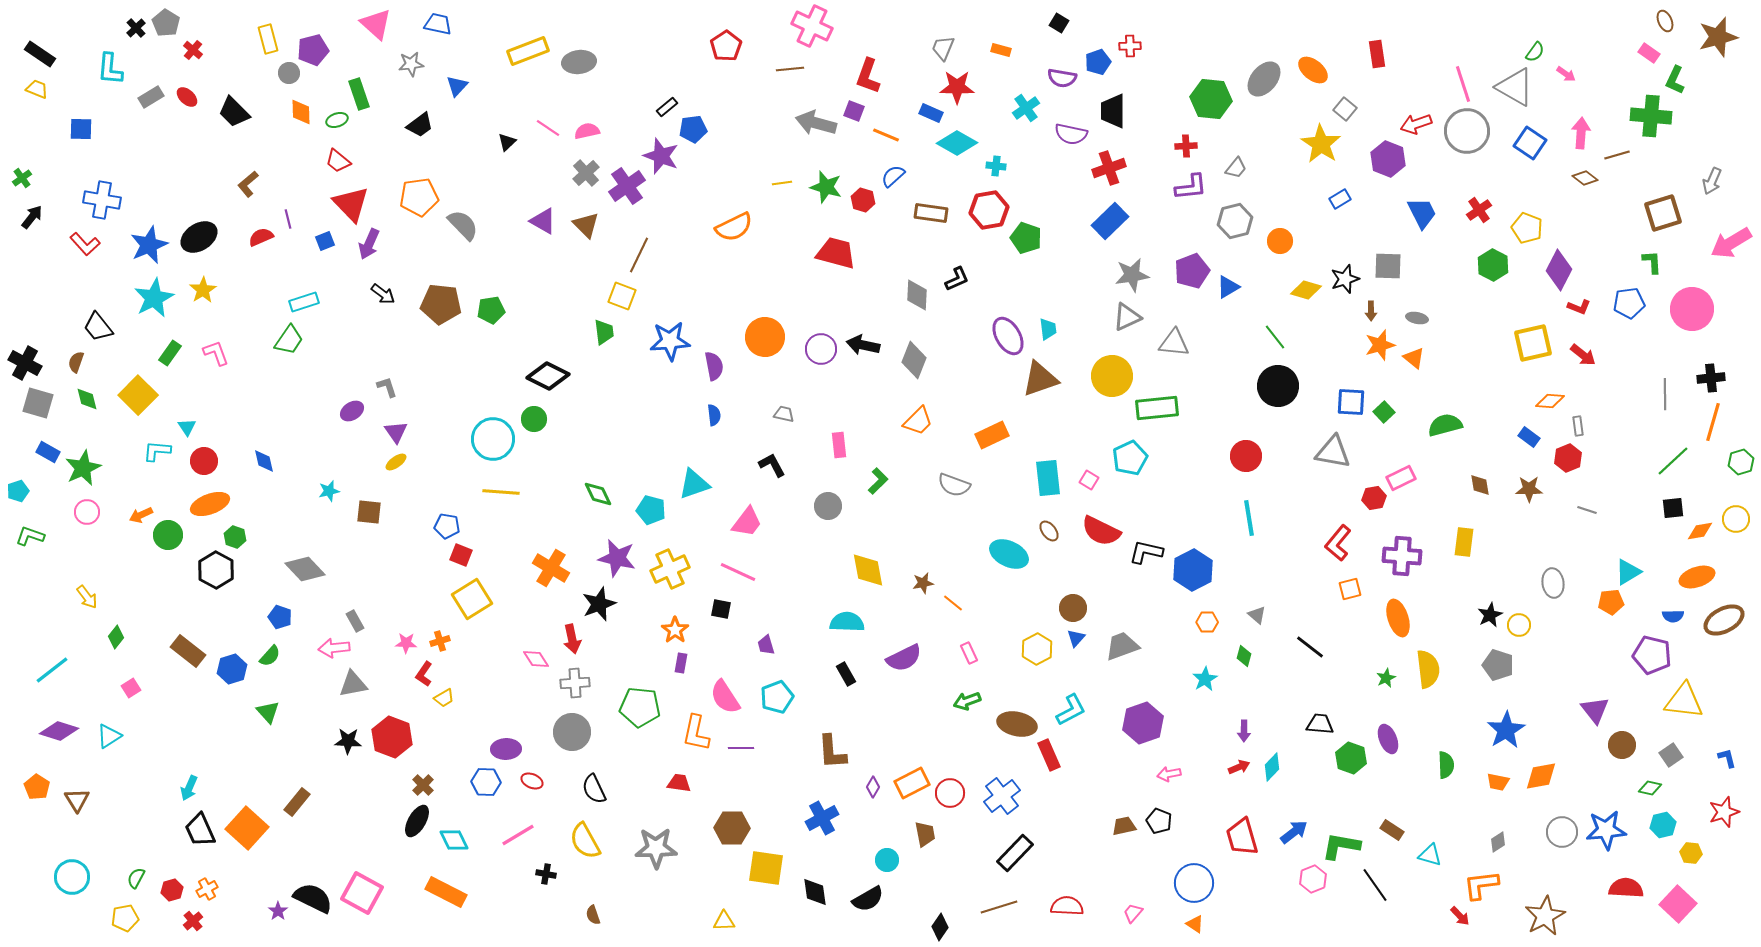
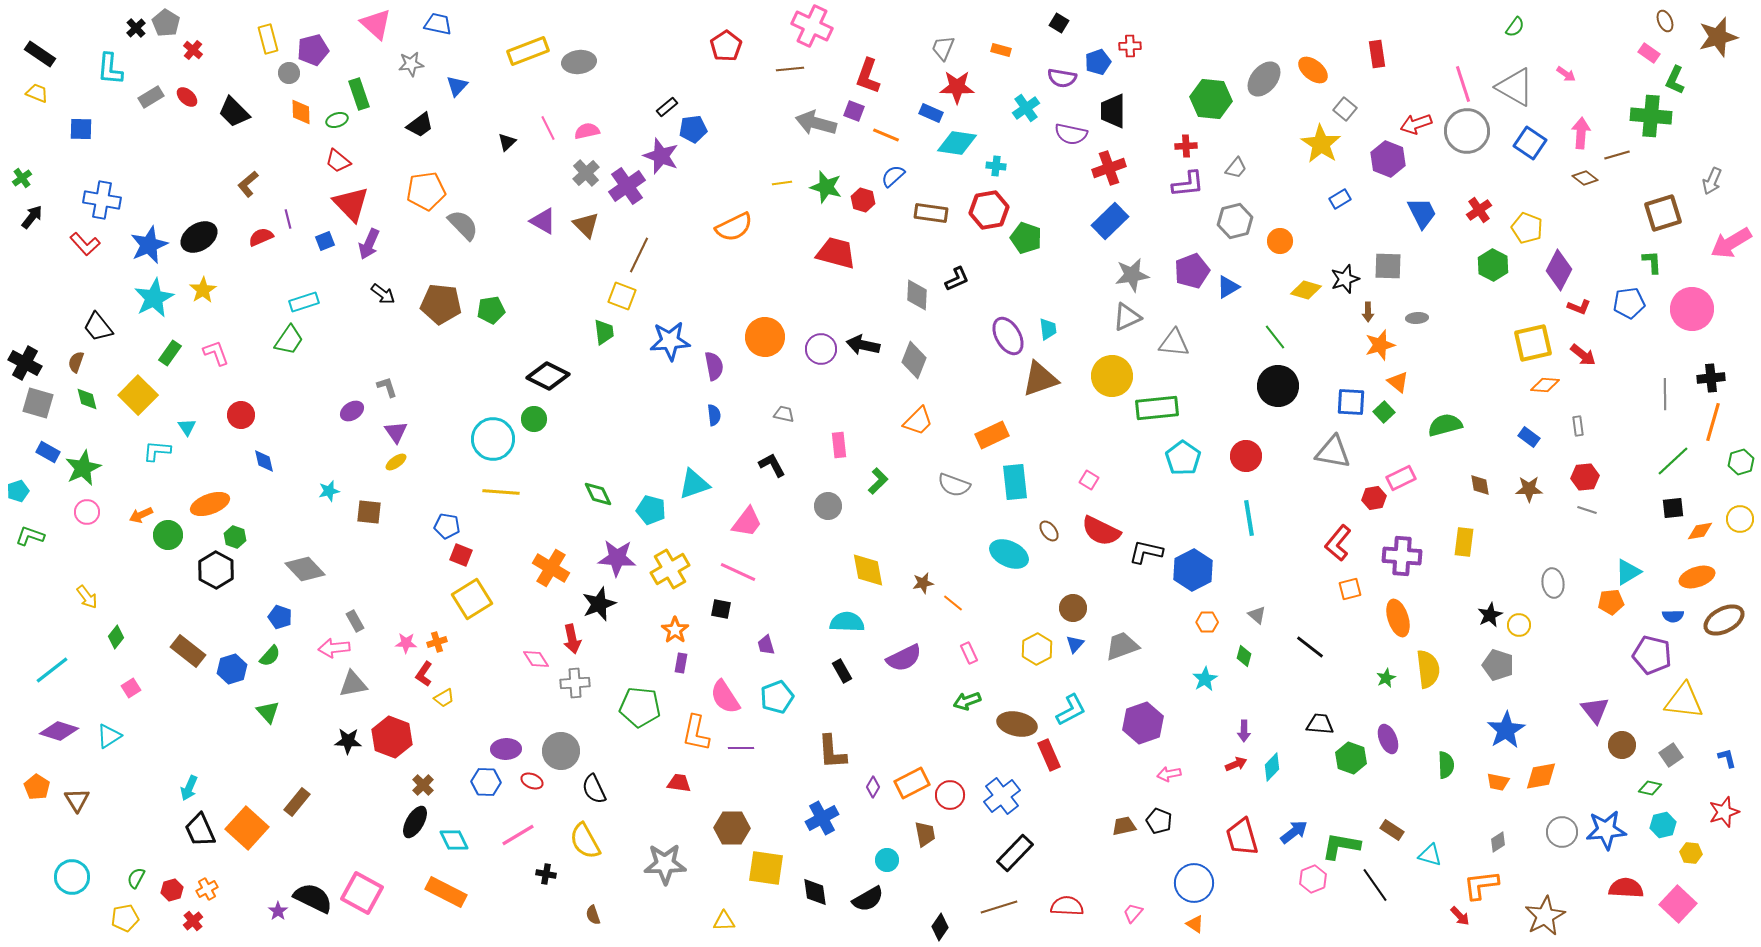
green semicircle at (1535, 52): moved 20 px left, 25 px up
yellow trapezoid at (37, 89): moved 4 px down
pink line at (548, 128): rotated 30 degrees clockwise
cyan diamond at (957, 143): rotated 21 degrees counterclockwise
purple L-shape at (1191, 187): moved 3 px left, 3 px up
orange pentagon at (419, 197): moved 7 px right, 6 px up
brown arrow at (1371, 311): moved 3 px left, 1 px down
gray ellipse at (1417, 318): rotated 15 degrees counterclockwise
orange triangle at (1414, 358): moved 16 px left, 24 px down
orange diamond at (1550, 401): moved 5 px left, 16 px up
cyan pentagon at (1130, 458): moved 53 px right; rotated 12 degrees counterclockwise
red hexagon at (1568, 458): moved 17 px right, 19 px down; rotated 16 degrees clockwise
red circle at (204, 461): moved 37 px right, 46 px up
cyan rectangle at (1048, 478): moved 33 px left, 4 px down
yellow circle at (1736, 519): moved 4 px right
purple star at (617, 558): rotated 9 degrees counterclockwise
yellow cross at (670, 569): rotated 6 degrees counterclockwise
blue triangle at (1076, 638): moved 1 px left, 6 px down
orange cross at (440, 641): moved 3 px left, 1 px down
black rectangle at (846, 674): moved 4 px left, 3 px up
gray circle at (572, 732): moved 11 px left, 19 px down
red arrow at (1239, 767): moved 3 px left, 3 px up
red circle at (950, 793): moved 2 px down
black ellipse at (417, 821): moved 2 px left, 1 px down
gray star at (656, 848): moved 9 px right, 16 px down
